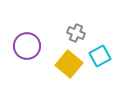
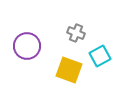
yellow square: moved 6 px down; rotated 20 degrees counterclockwise
